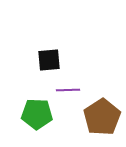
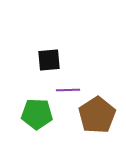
brown pentagon: moved 5 px left, 2 px up
